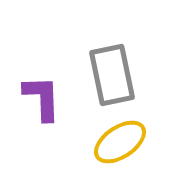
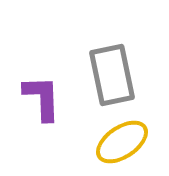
yellow ellipse: moved 2 px right
